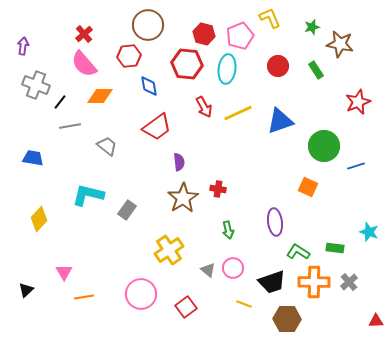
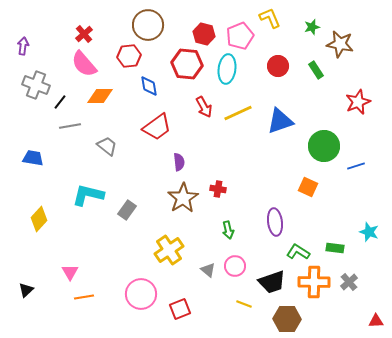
pink circle at (233, 268): moved 2 px right, 2 px up
pink triangle at (64, 272): moved 6 px right
red square at (186, 307): moved 6 px left, 2 px down; rotated 15 degrees clockwise
